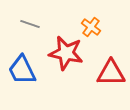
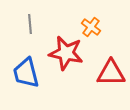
gray line: rotated 66 degrees clockwise
blue trapezoid: moved 4 px right, 3 px down; rotated 12 degrees clockwise
